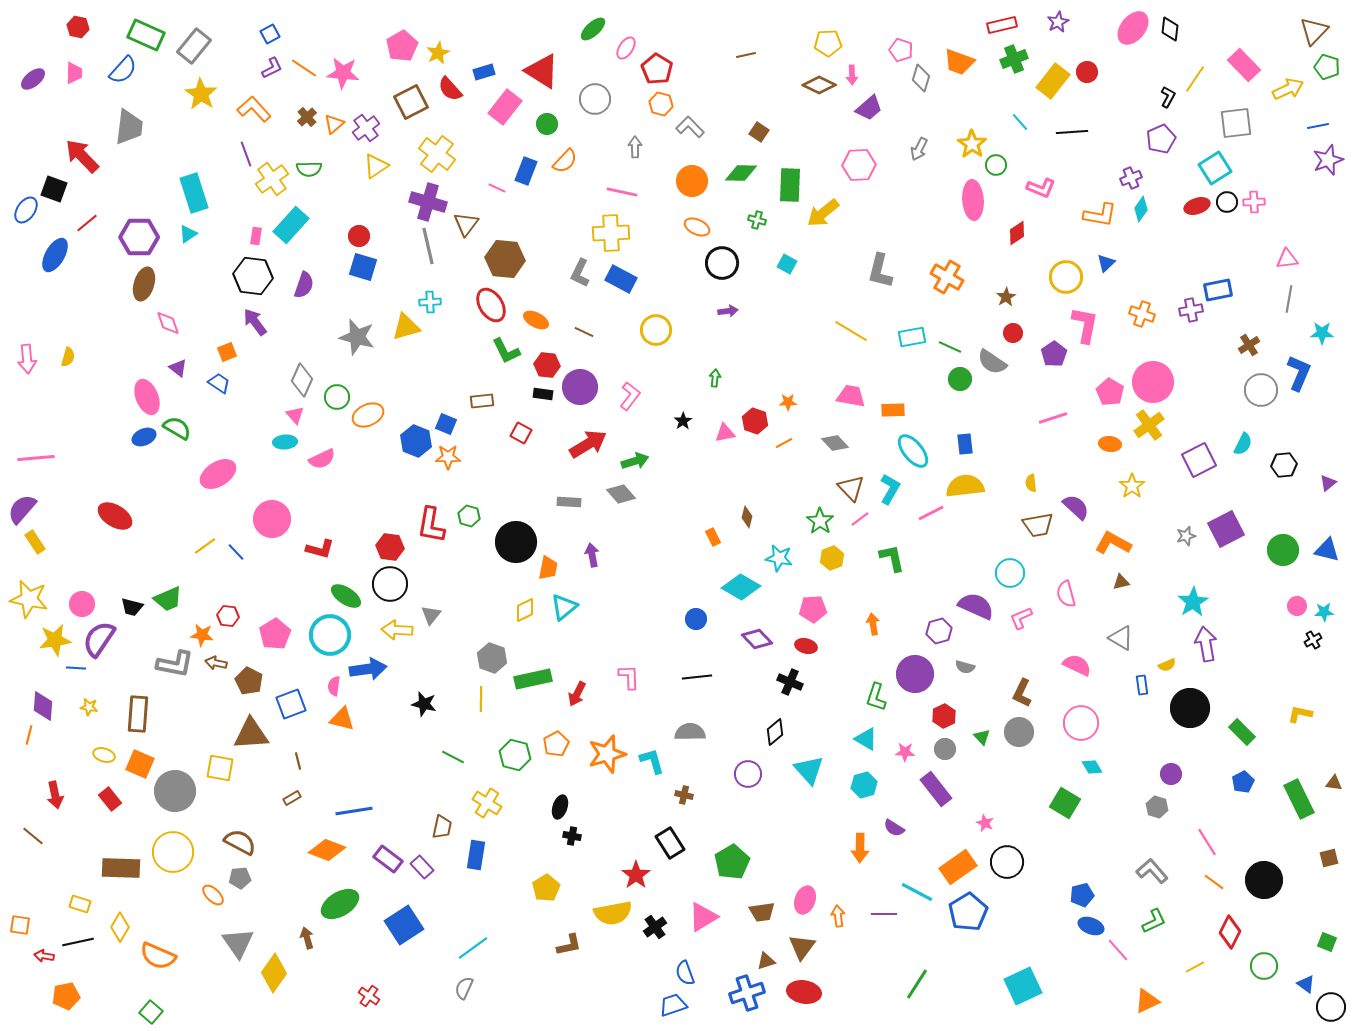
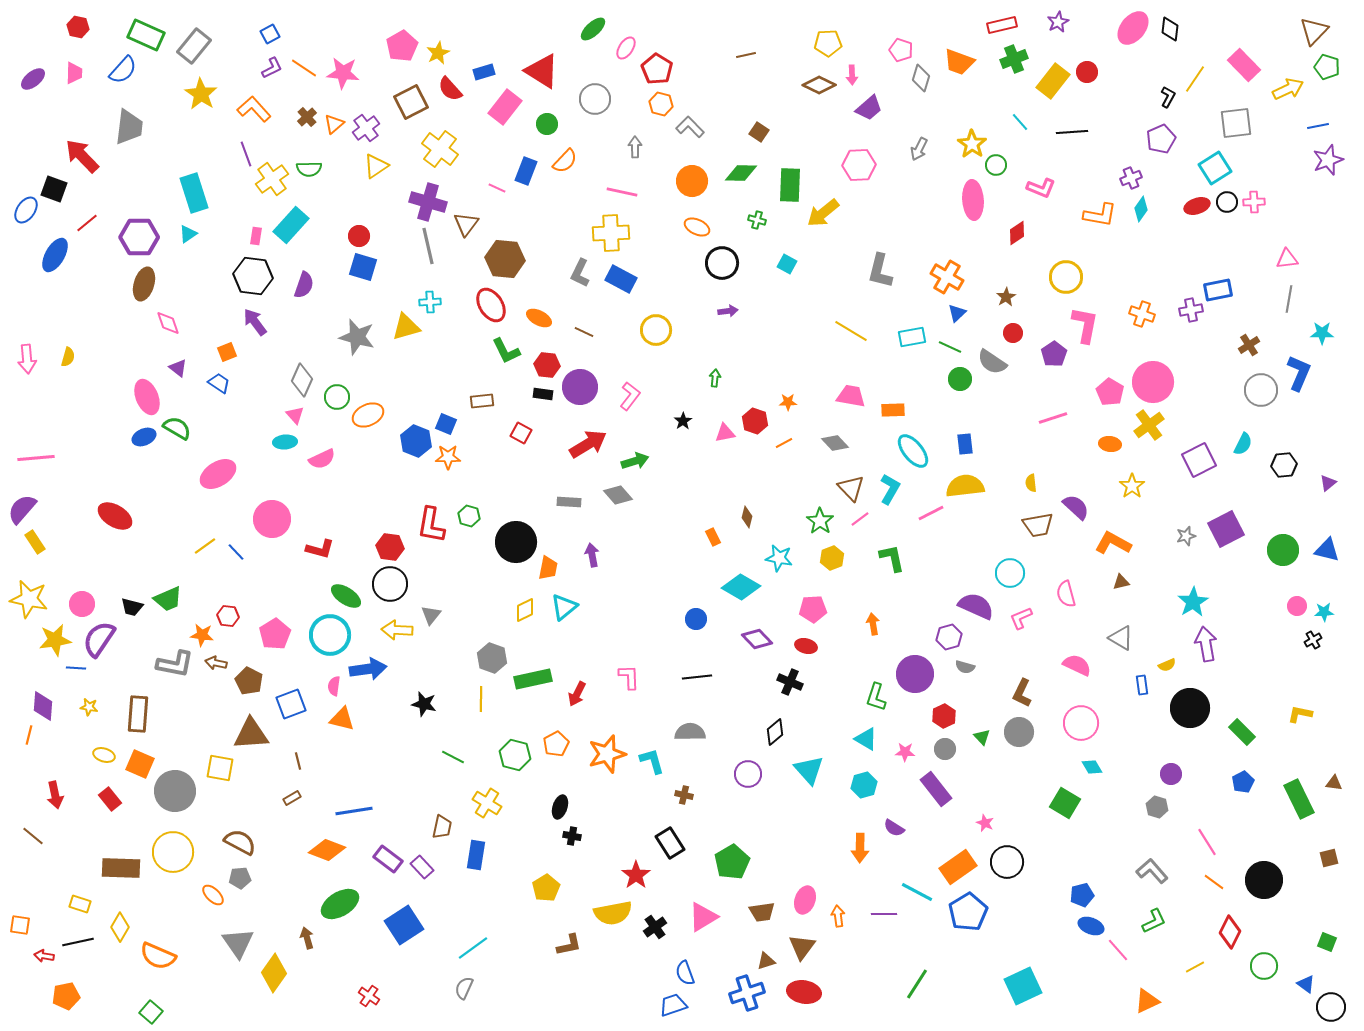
yellow cross at (437, 154): moved 3 px right, 5 px up
blue triangle at (1106, 263): moved 149 px left, 50 px down
orange ellipse at (536, 320): moved 3 px right, 2 px up
gray diamond at (621, 494): moved 3 px left, 1 px down
purple hexagon at (939, 631): moved 10 px right, 6 px down
